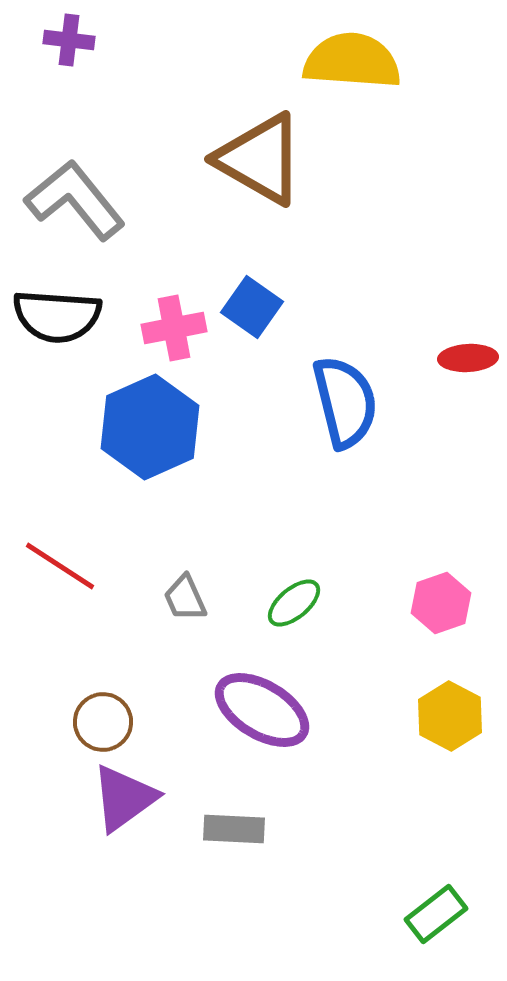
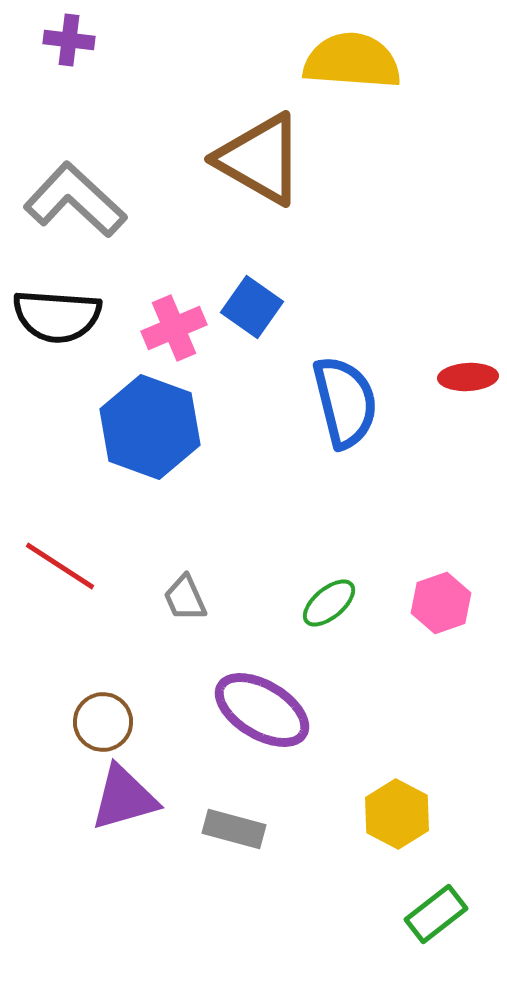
gray L-shape: rotated 8 degrees counterclockwise
pink cross: rotated 12 degrees counterclockwise
red ellipse: moved 19 px down
blue hexagon: rotated 16 degrees counterclockwise
green ellipse: moved 35 px right
yellow hexagon: moved 53 px left, 98 px down
purple triangle: rotated 20 degrees clockwise
gray rectangle: rotated 12 degrees clockwise
